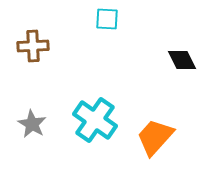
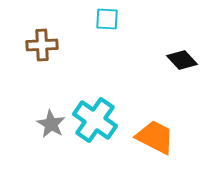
brown cross: moved 9 px right, 1 px up
black diamond: rotated 16 degrees counterclockwise
gray star: moved 19 px right
orange trapezoid: rotated 75 degrees clockwise
